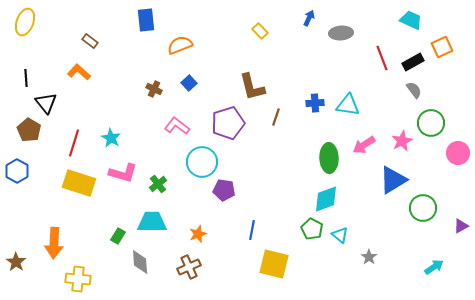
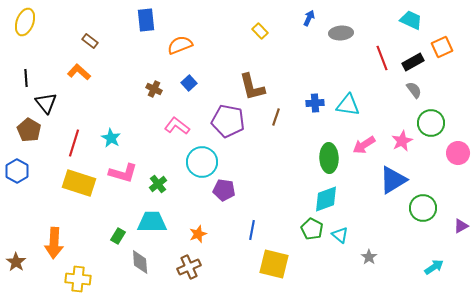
purple pentagon at (228, 123): moved 2 px up; rotated 28 degrees clockwise
